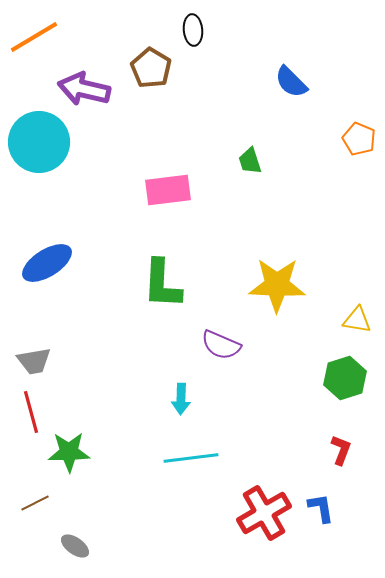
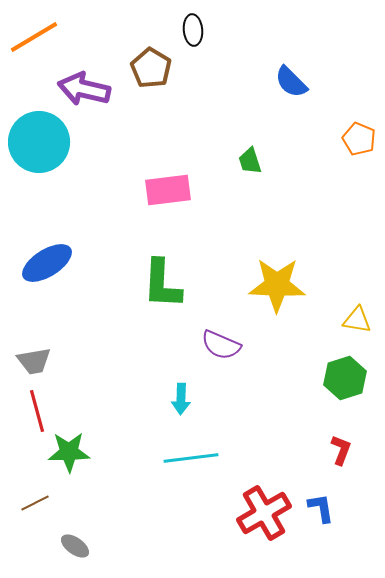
red line: moved 6 px right, 1 px up
